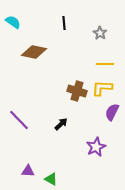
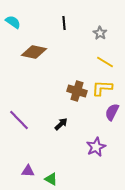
yellow line: moved 2 px up; rotated 30 degrees clockwise
